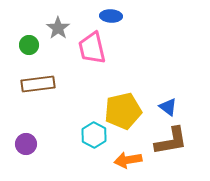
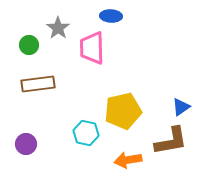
pink trapezoid: rotated 12 degrees clockwise
blue triangle: moved 13 px right; rotated 48 degrees clockwise
cyan hexagon: moved 8 px left, 2 px up; rotated 15 degrees counterclockwise
